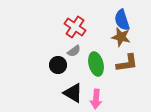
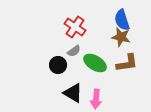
green ellipse: moved 1 px left, 1 px up; rotated 45 degrees counterclockwise
